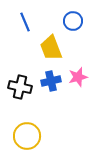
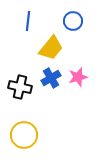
blue line: moved 3 px right, 1 px up; rotated 30 degrees clockwise
yellow trapezoid: rotated 120 degrees counterclockwise
blue cross: moved 3 px up; rotated 18 degrees counterclockwise
yellow circle: moved 3 px left, 1 px up
